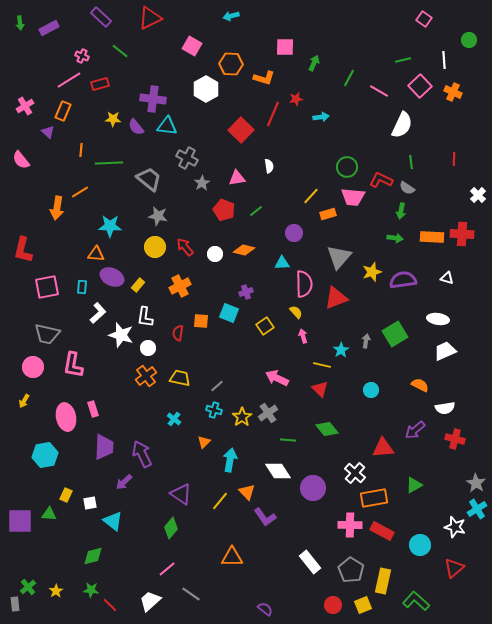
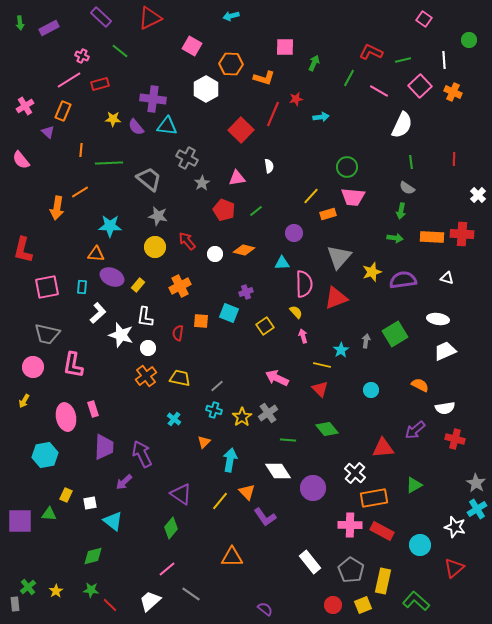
red L-shape at (381, 180): moved 10 px left, 128 px up
red arrow at (185, 247): moved 2 px right, 6 px up
